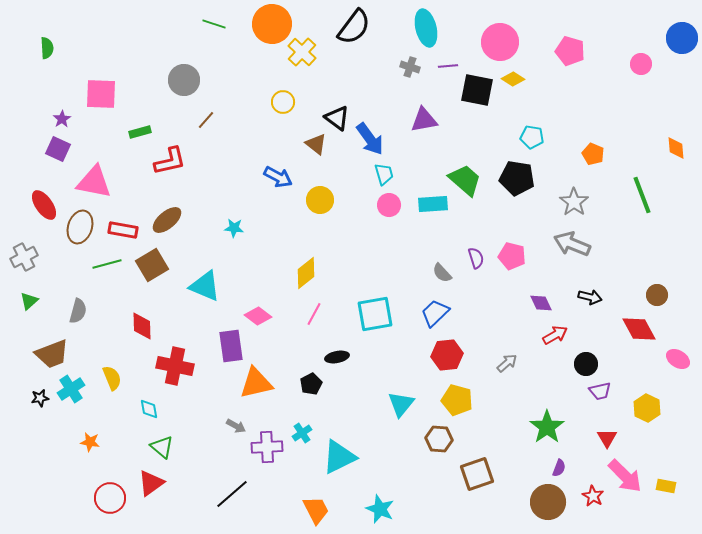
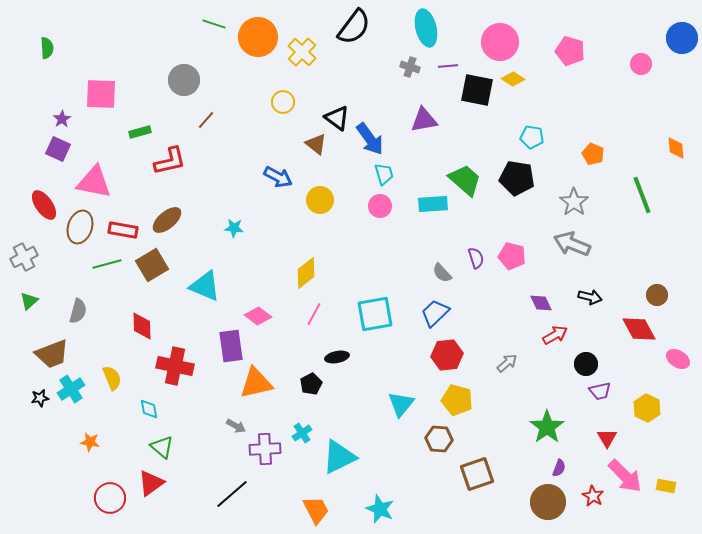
orange circle at (272, 24): moved 14 px left, 13 px down
pink circle at (389, 205): moved 9 px left, 1 px down
purple cross at (267, 447): moved 2 px left, 2 px down
